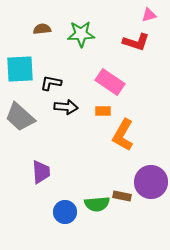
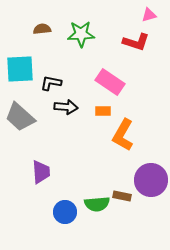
purple circle: moved 2 px up
